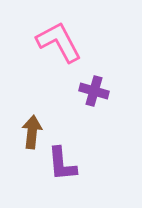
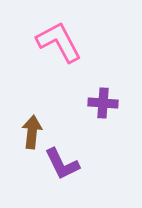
purple cross: moved 9 px right, 12 px down; rotated 12 degrees counterclockwise
purple L-shape: rotated 21 degrees counterclockwise
